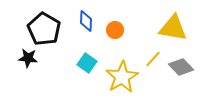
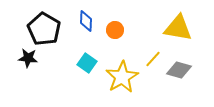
yellow triangle: moved 5 px right
gray diamond: moved 2 px left, 3 px down; rotated 30 degrees counterclockwise
